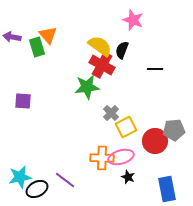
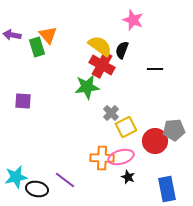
purple arrow: moved 2 px up
cyan star: moved 4 px left
black ellipse: rotated 40 degrees clockwise
